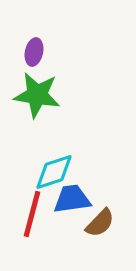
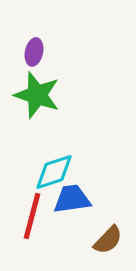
green star: rotated 9 degrees clockwise
red line: moved 2 px down
brown semicircle: moved 8 px right, 17 px down
